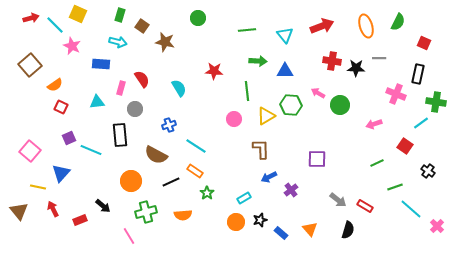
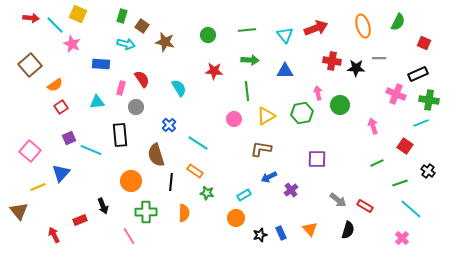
green rectangle at (120, 15): moved 2 px right, 1 px down
red arrow at (31, 18): rotated 21 degrees clockwise
green circle at (198, 18): moved 10 px right, 17 px down
red arrow at (322, 26): moved 6 px left, 2 px down
orange ellipse at (366, 26): moved 3 px left
cyan arrow at (118, 42): moved 8 px right, 2 px down
pink star at (72, 46): moved 2 px up
green arrow at (258, 61): moved 8 px left, 1 px up
black rectangle at (418, 74): rotated 54 degrees clockwise
pink arrow at (318, 93): rotated 48 degrees clockwise
green cross at (436, 102): moved 7 px left, 2 px up
green hexagon at (291, 105): moved 11 px right, 8 px down; rotated 15 degrees counterclockwise
red square at (61, 107): rotated 32 degrees clockwise
gray circle at (135, 109): moved 1 px right, 2 px up
cyan line at (421, 123): rotated 14 degrees clockwise
pink arrow at (374, 124): moved 1 px left, 2 px down; rotated 91 degrees clockwise
blue cross at (169, 125): rotated 24 degrees counterclockwise
cyan line at (196, 146): moved 2 px right, 3 px up
brown L-shape at (261, 149): rotated 80 degrees counterclockwise
brown semicircle at (156, 155): rotated 45 degrees clockwise
black line at (171, 182): rotated 60 degrees counterclockwise
yellow line at (38, 187): rotated 35 degrees counterclockwise
green line at (395, 187): moved 5 px right, 4 px up
green star at (207, 193): rotated 24 degrees counterclockwise
cyan rectangle at (244, 198): moved 3 px up
black arrow at (103, 206): rotated 28 degrees clockwise
red arrow at (53, 209): moved 1 px right, 26 px down
green cross at (146, 212): rotated 15 degrees clockwise
orange semicircle at (183, 215): moved 1 px right, 2 px up; rotated 84 degrees counterclockwise
black star at (260, 220): moved 15 px down
orange circle at (236, 222): moved 4 px up
pink cross at (437, 226): moved 35 px left, 12 px down
blue rectangle at (281, 233): rotated 24 degrees clockwise
